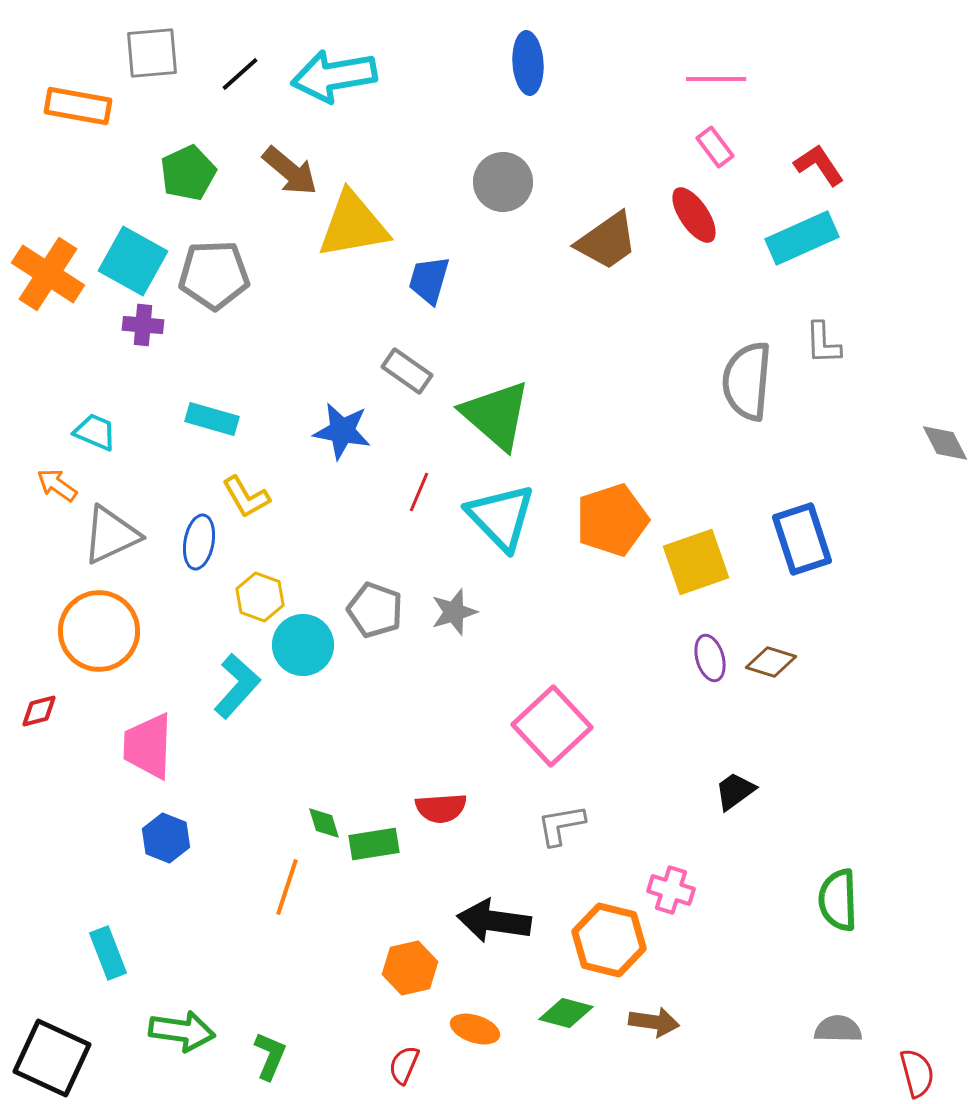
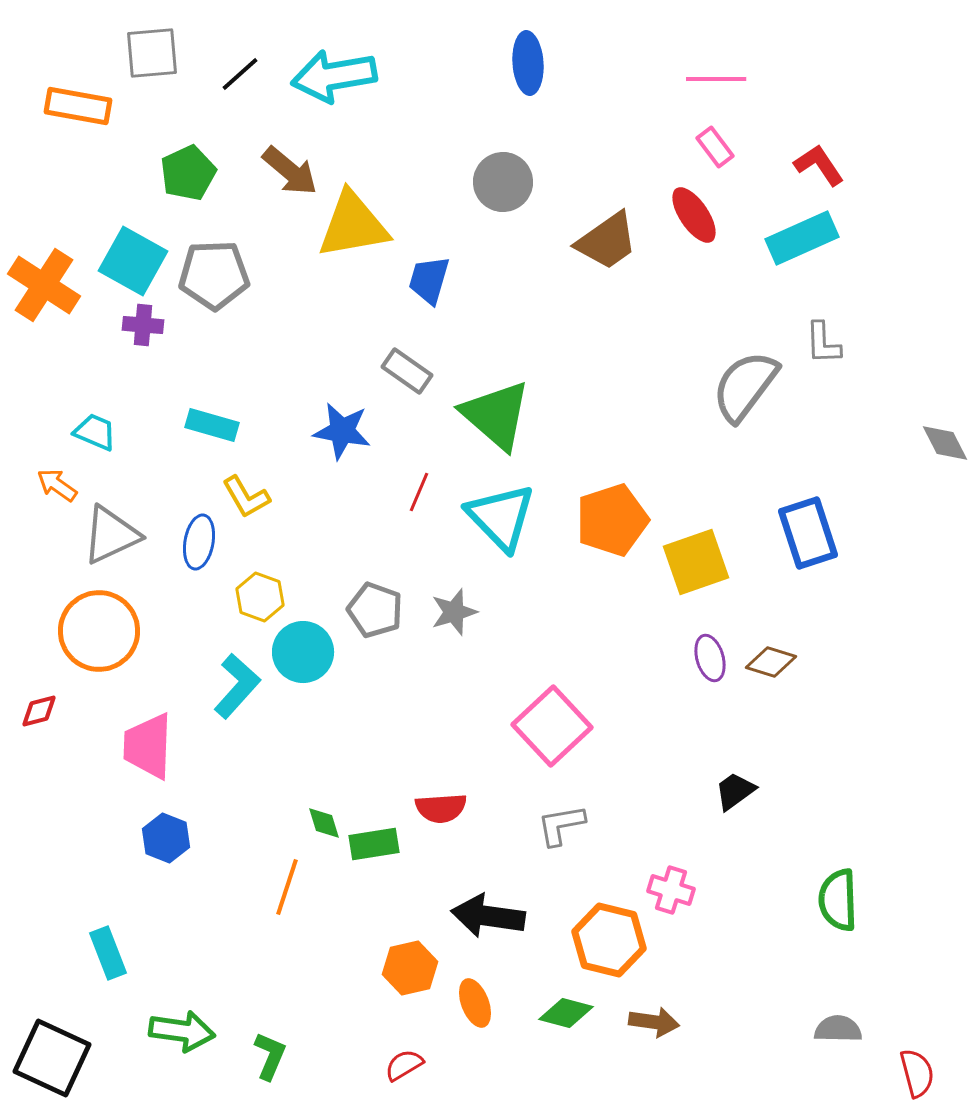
orange cross at (48, 274): moved 4 px left, 11 px down
gray semicircle at (747, 381): moved 2 px left, 5 px down; rotated 32 degrees clockwise
cyan rectangle at (212, 419): moved 6 px down
blue rectangle at (802, 539): moved 6 px right, 6 px up
cyan circle at (303, 645): moved 7 px down
black arrow at (494, 921): moved 6 px left, 5 px up
orange ellipse at (475, 1029): moved 26 px up; rotated 51 degrees clockwise
red semicircle at (404, 1065): rotated 36 degrees clockwise
